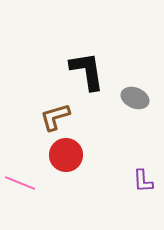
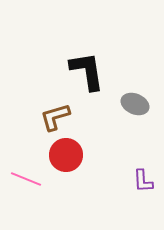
gray ellipse: moved 6 px down
pink line: moved 6 px right, 4 px up
